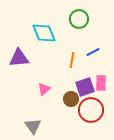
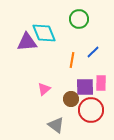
blue line: rotated 16 degrees counterclockwise
purple triangle: moved 8 px right, 16 px up
purple square: rotated 18 degrees clockwise
gray triangle: moved 23 px right, 1 px up; rotated 18 degrees counterclockwise
